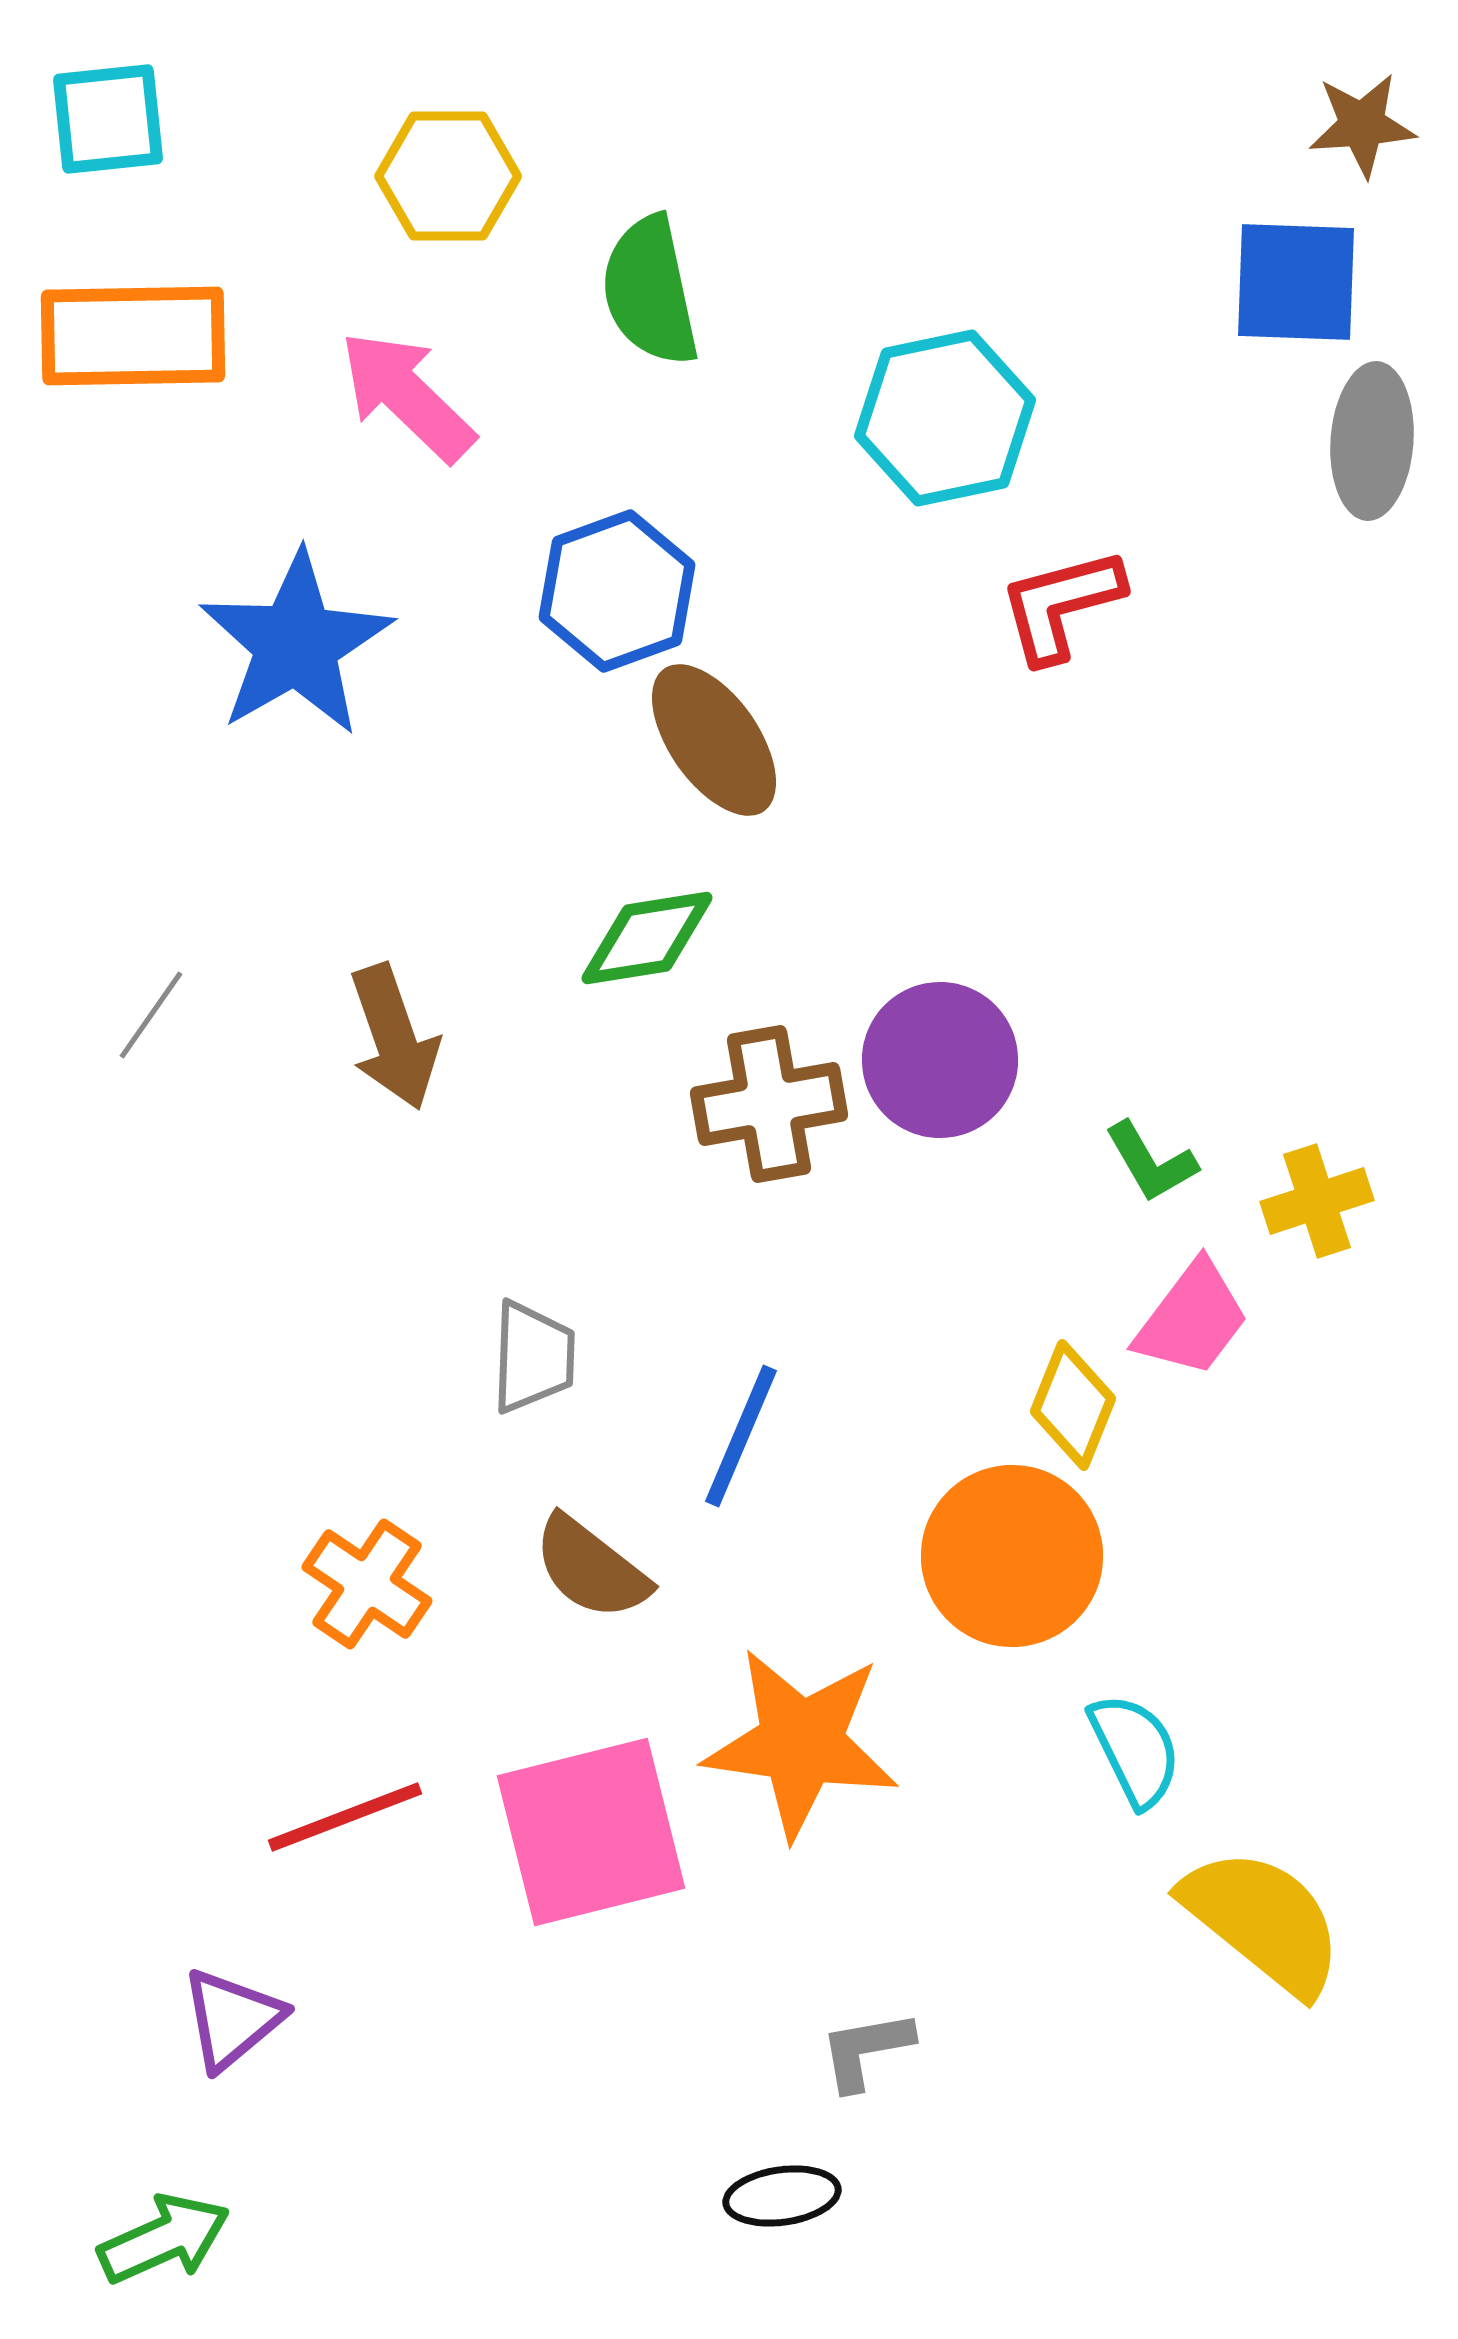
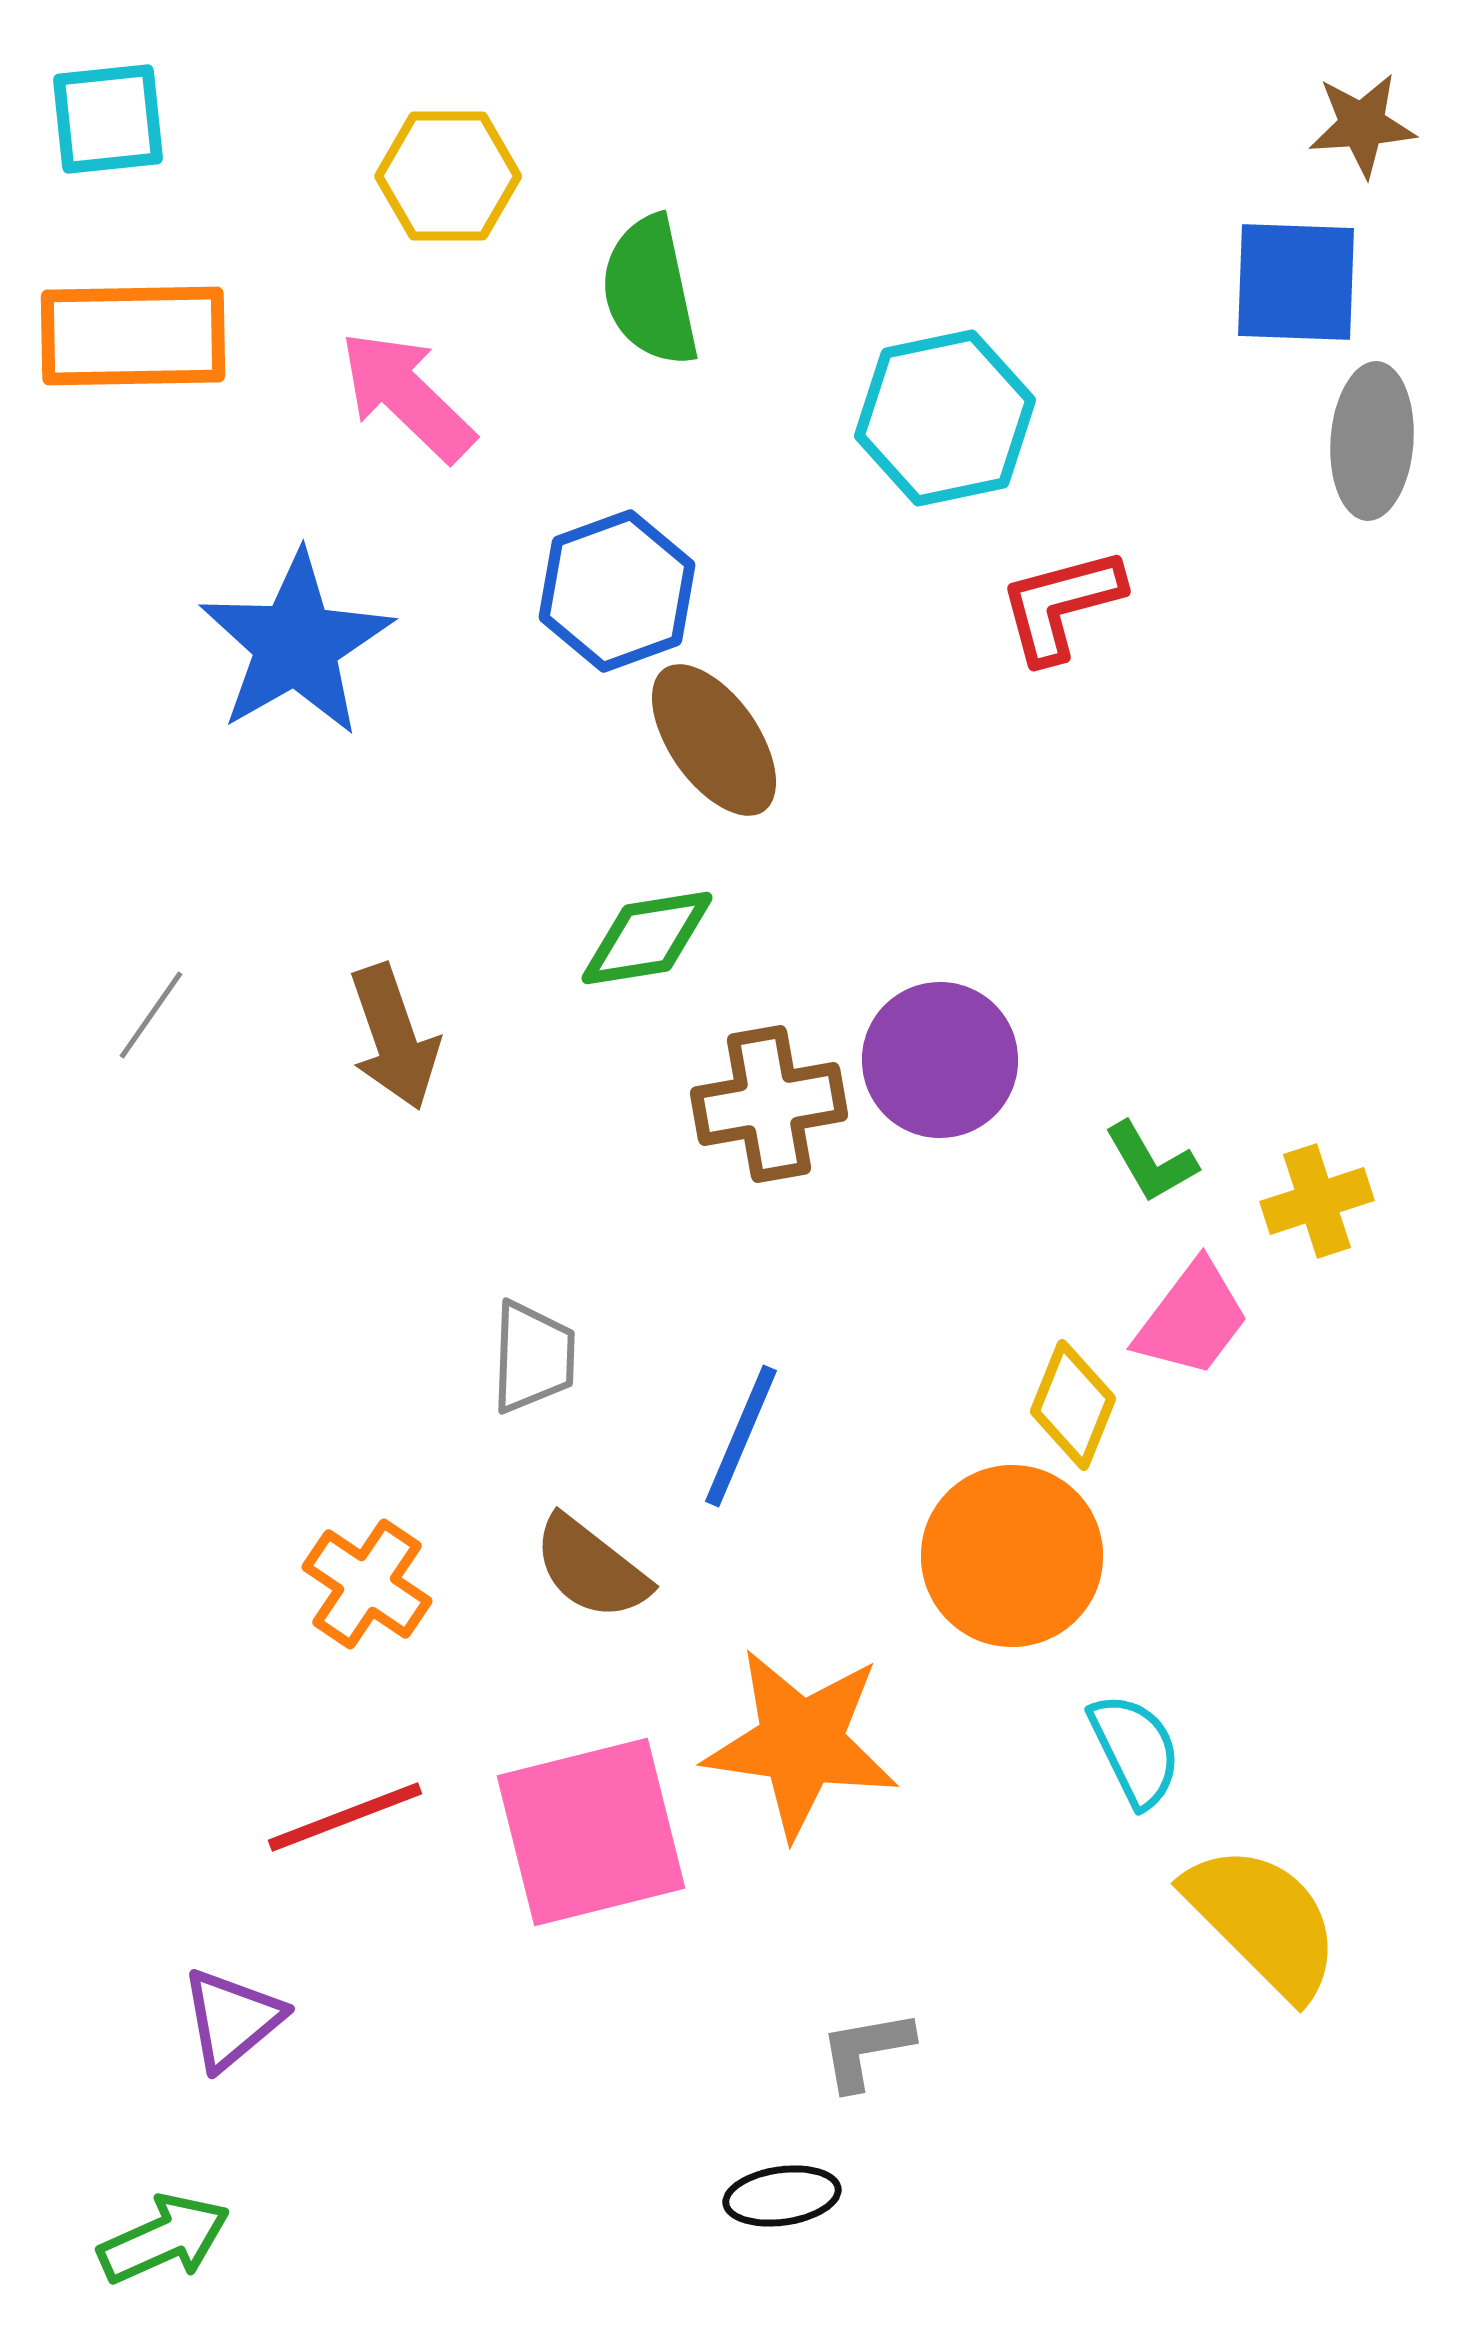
yellow semicircle: rotated 6 degrees clockwise
